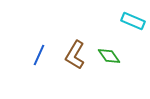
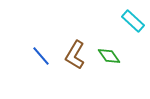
cyan rectangle: rotated 20 degrees clockwise
blue line: moved 2 px right, 1 px down; rotated 65 degrees counterclockwise
